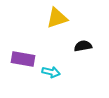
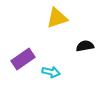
black semicircle: moved 2 px right
purple rectangle: rotated 45 degrees counterclockwise
